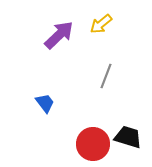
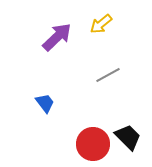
purple arrow: moved 2 px left, 2 px down
gray line: moved 2 px right, 1 px up; rotated 40 degrees clockwise
black trapezoid: rotated 28 degrees clockwise
